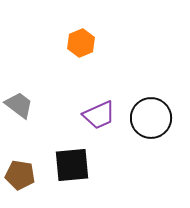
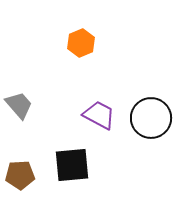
gray trapezoid: rotated 12 degrees clockwise
purple trapezoid: rotated 128 degrees counterclockwise
brown pentagon: rotated 12 degrees counterclockwise
